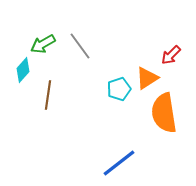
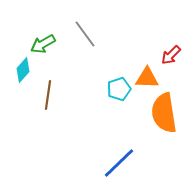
gray line: moved 5 px right, 12 px up
orange triangle: rotated 35 degrees clockwise
blue line: rotated 6 degrees counterclockwise
